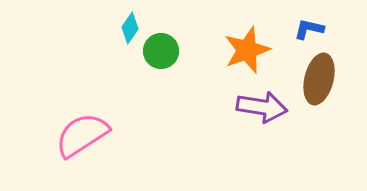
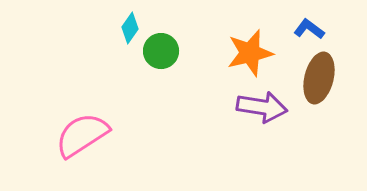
blue L-shape: rotated 24 degrees clockwise
orange star: moved 3 px right, 3 px down; rotated 6 degrees clockwise
brown ellipse: moved 1 px up
